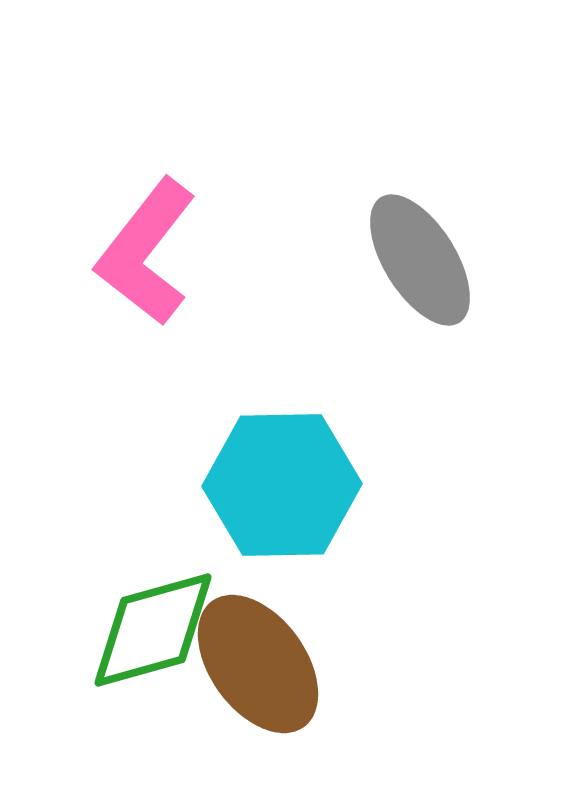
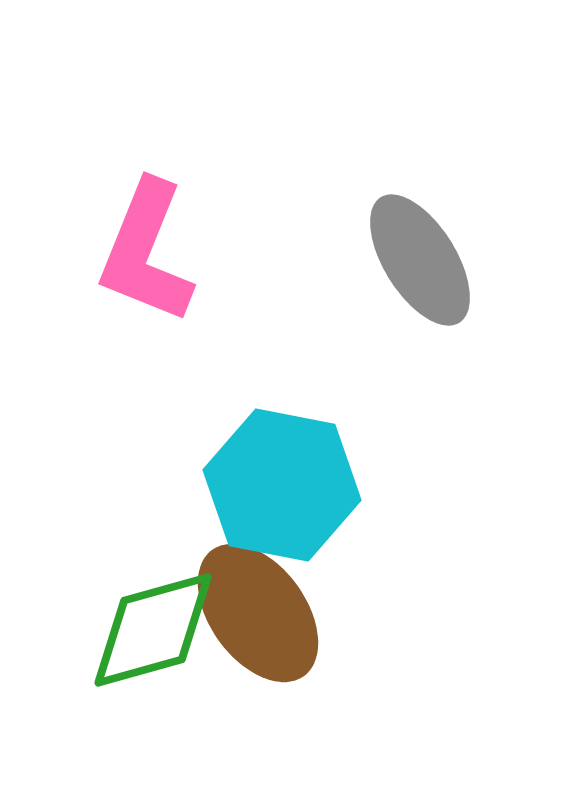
pink L-shape: rotated 16 degrees counterclockwise
cyan hexagon: rotated 12 degrees clockwise
brown ellipse: moved 51 px up
